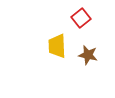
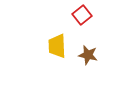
red square: moved 1 px right, 3 px up
